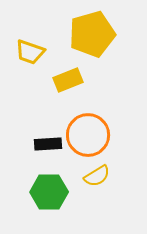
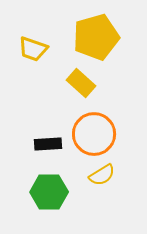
yellow pentagon: moved 4 px right, 3 px down
yellow trapezoid: moved 3 px right, 3 px up
yellow rectangle: moved 13 px right, 3 px down; rotated 64 degrees clockwise
orange circle: moved 6 px right, 1 px up
yellow semicircle: moved 5 px right, 1 px up
